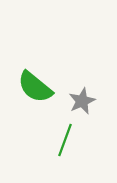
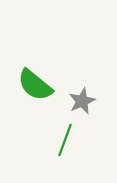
green semicircle: moved 2 px up
